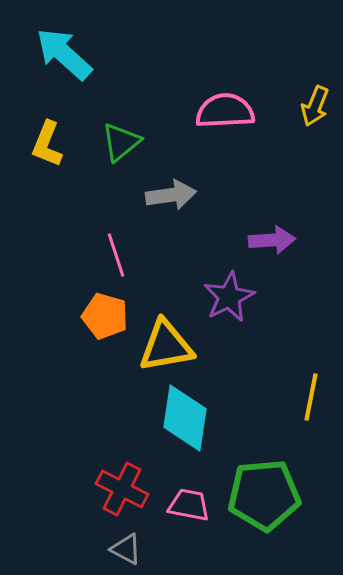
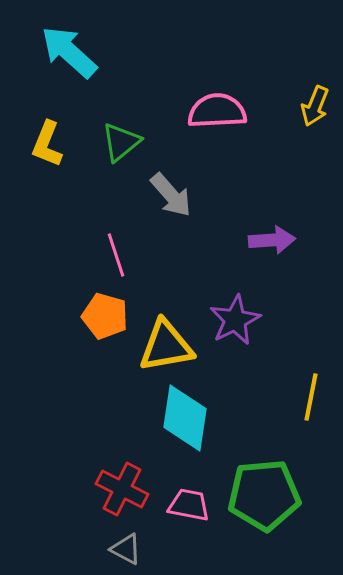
cyan arrow: moved 5 px right, 2 px up
pink semicircle: moved 8 px left
gray arrow: rotated 57 degrees clockwise
purple star: moved 6 px right, 23 px down
